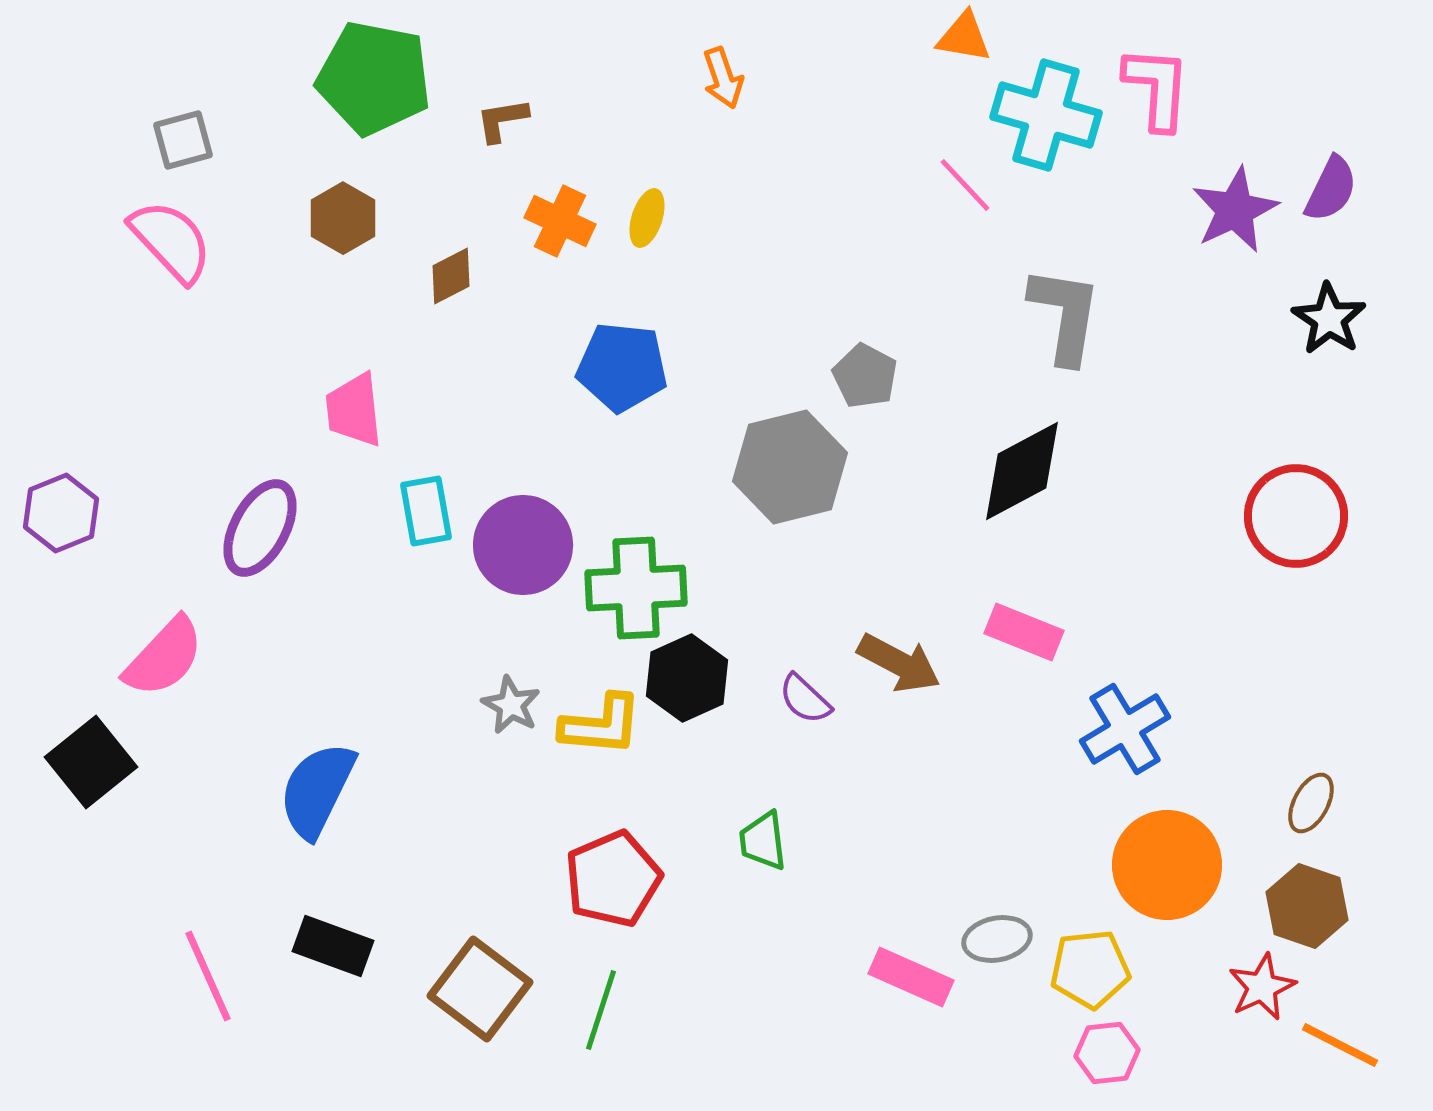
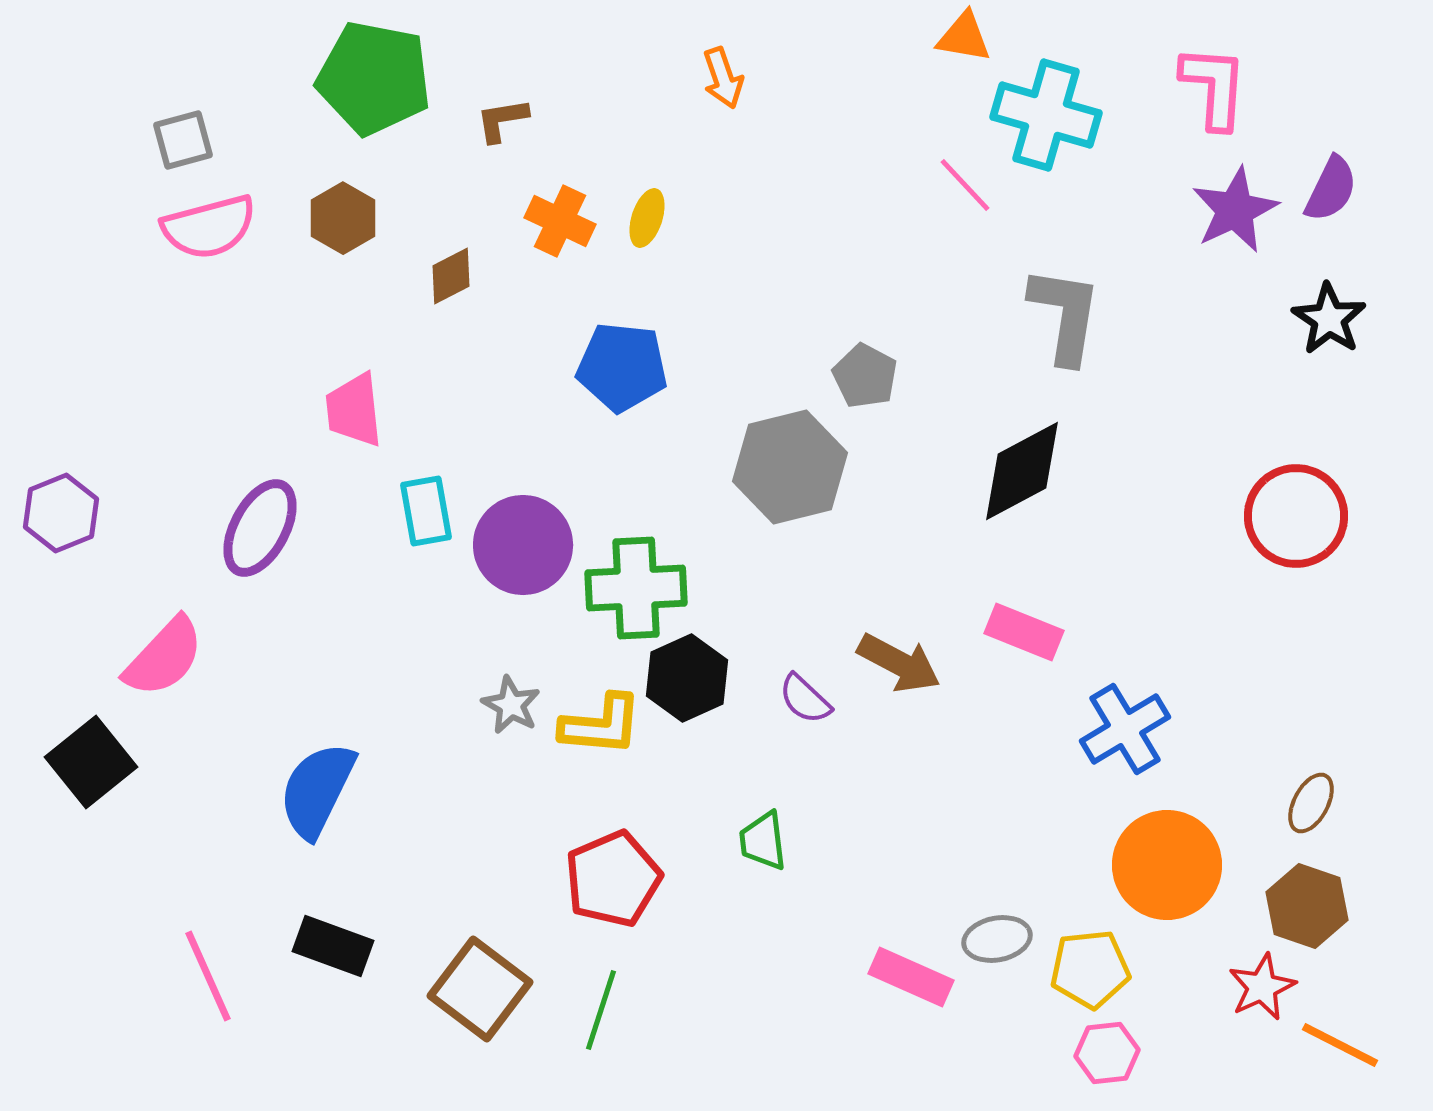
pink L-shape at (1157, 88): moved 57 px right, 1 px up
pink semicircle at (171, 241): moved 38 px right, 14 px up; rotated 118 degrees clockwise
